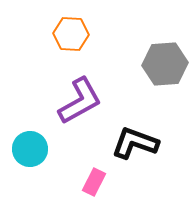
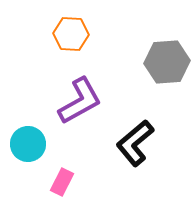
gray hexagon: moved 2 px right, 2 px up
black L-shape: rotated 60 degrees counterclockwise
cyan circle: moved 2 px left, 5 px up
pink rectangle: moved 32 px left
